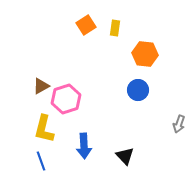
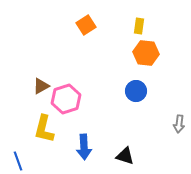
yellow rectangle: moved 24 px right, 2 px up
orange hexagon: moved 1 px right, 1 px up
blue circle: moved 2 px left, 1 px down
gray arrow: rotated 12 degrees counterclockwise
blue arrow: moved 1 px down
black triangle: rotated 30 degrees counterclockwise
blue line: moved 23 px left
